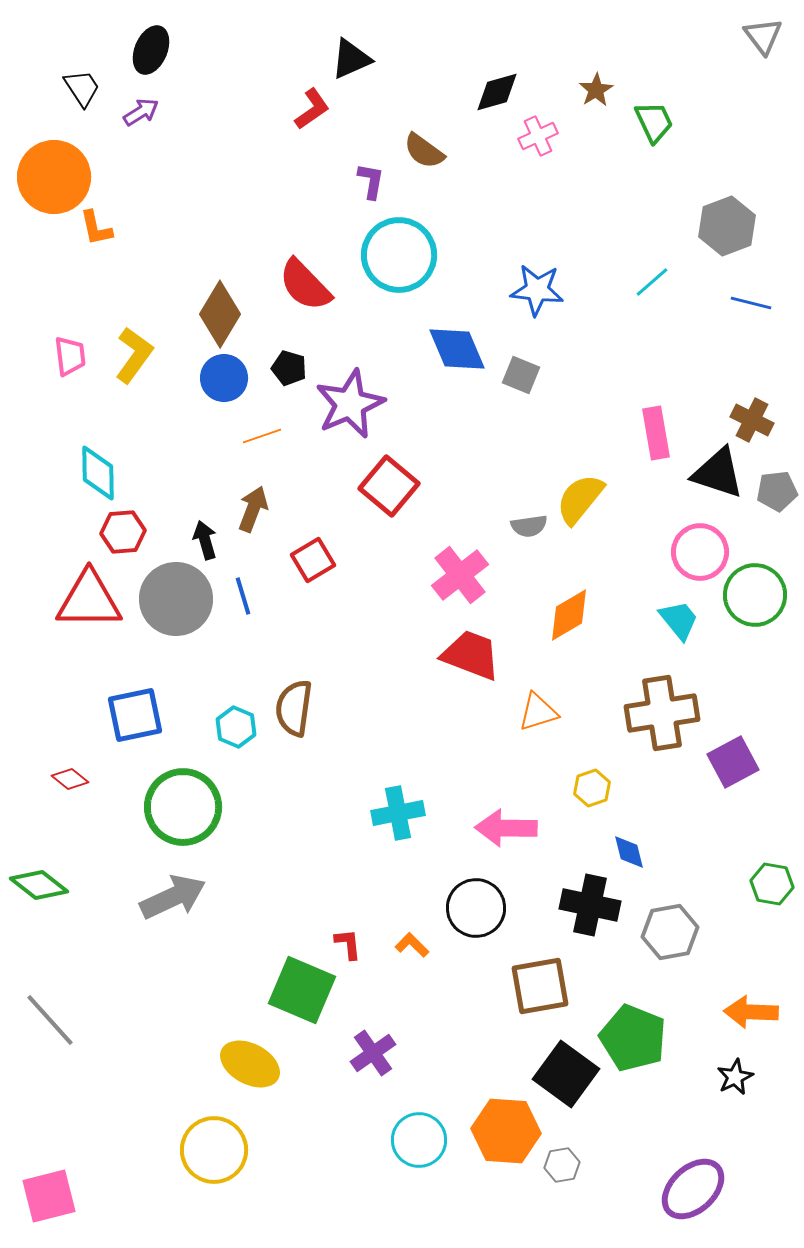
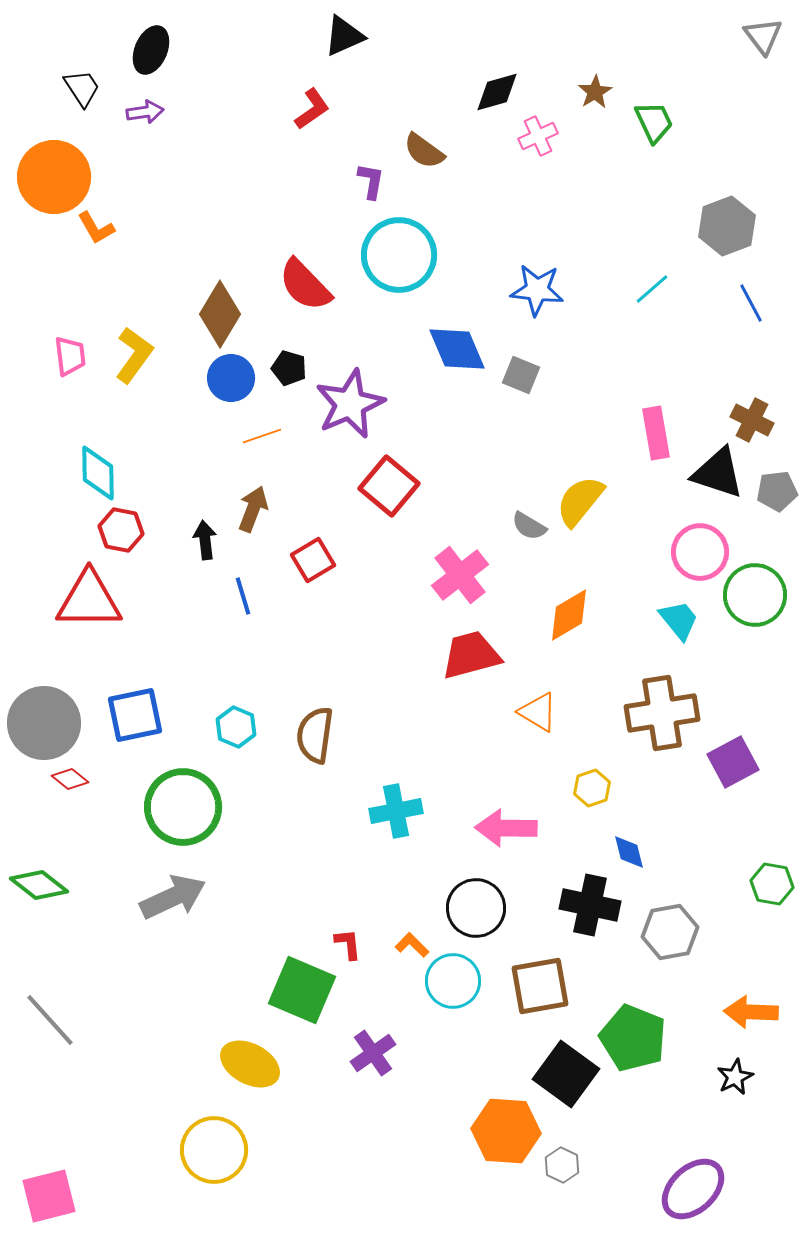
black triangle at (351, 59): moved 7 px left, 23 px up
brown star at (596, 90): moved 1 px left, 2 px down
purple arrow at (141, 112): moved 4 px right; rotated 24 degrees clockwise
orange L-shape at (96, 228): rotated 18 degrees counterclockwise
cyan line at (652, 282): moved 7 px down
blue line at (751, 303): rotated 48 degrees clockwise
blue circle at (224, 378): moved 7 px right
yellow semicircle at (580, 499): moved 2 px down
gray semicircle at (529, 526): rotated 39 degrees clockwise
red hexagon at (123, 532): moved 2 px left, 2 px up; rotated 15 degrees clockwise
black arrow at (205, 540): rotated 9 degrees clockwise
gray circle at (176, 599): moved 132 px left, 124 px down
red trapezoid at (471, 655): rotated 36 degrees counterclockwise
brown semicircle at (294, 708): moved 21 px right, 27 px down
orange triangle at (538, 712): rotated 48 degrees clockwise
cyan cross at (398, 813): moved 2 px left, 2 px up
cyan circle at (419, 1140): moved 34 px right, 159 px up
gray hexagon at (562, 1165): rotated 24 degrees counterclockwise
